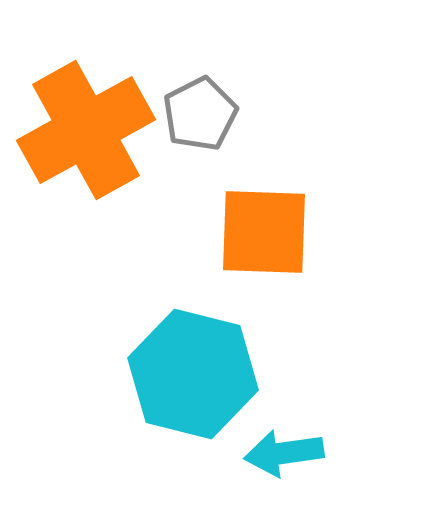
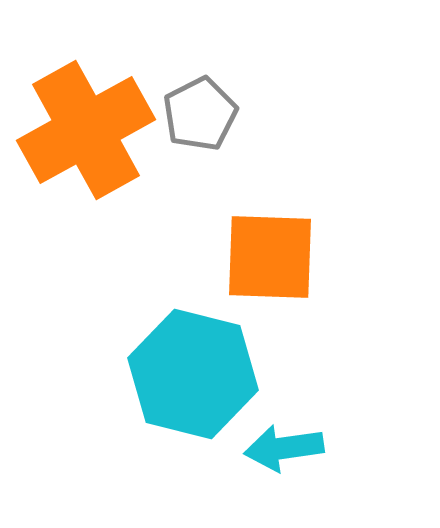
orange square: moved 6 px right, 25 px down
cyan arrow: moved 5 px up
